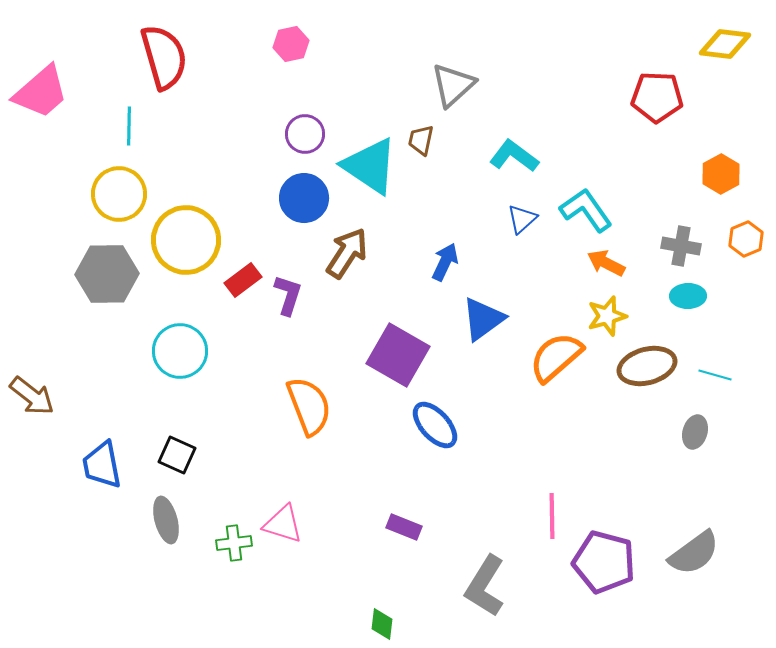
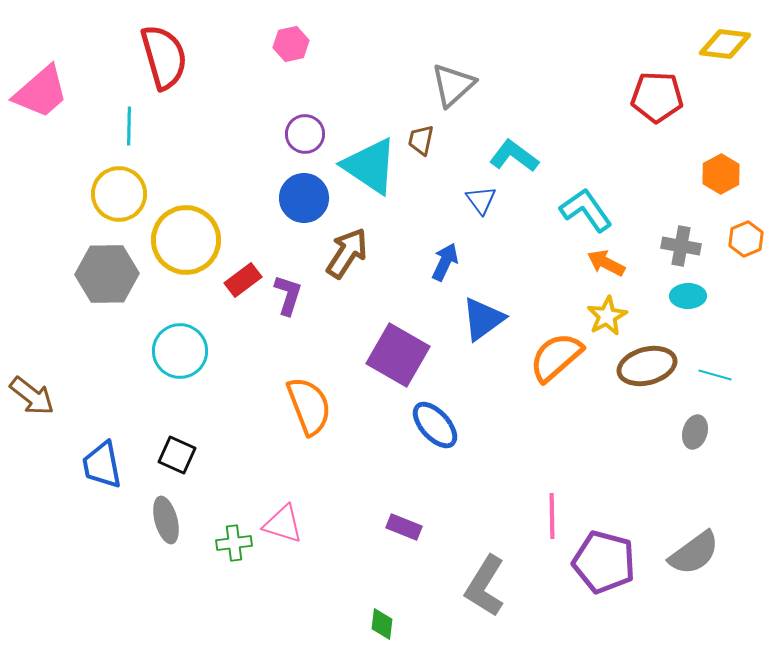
blue triangle at (522, 219): moved 41 px left, 19 px up; rotated 24 degrees counterclockwise
yellow star at (607, 316): rotated 12 degrees counterclockwise
